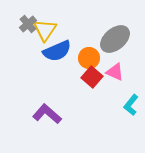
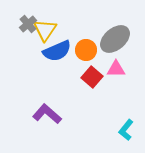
orange circle: moved 3 px left, 8 px up
pink triangle: moved 1 px right, 3 px up; rotated 24 degrees counterclockwise
cyan L-shape: moved 5 px left, 25 px down
